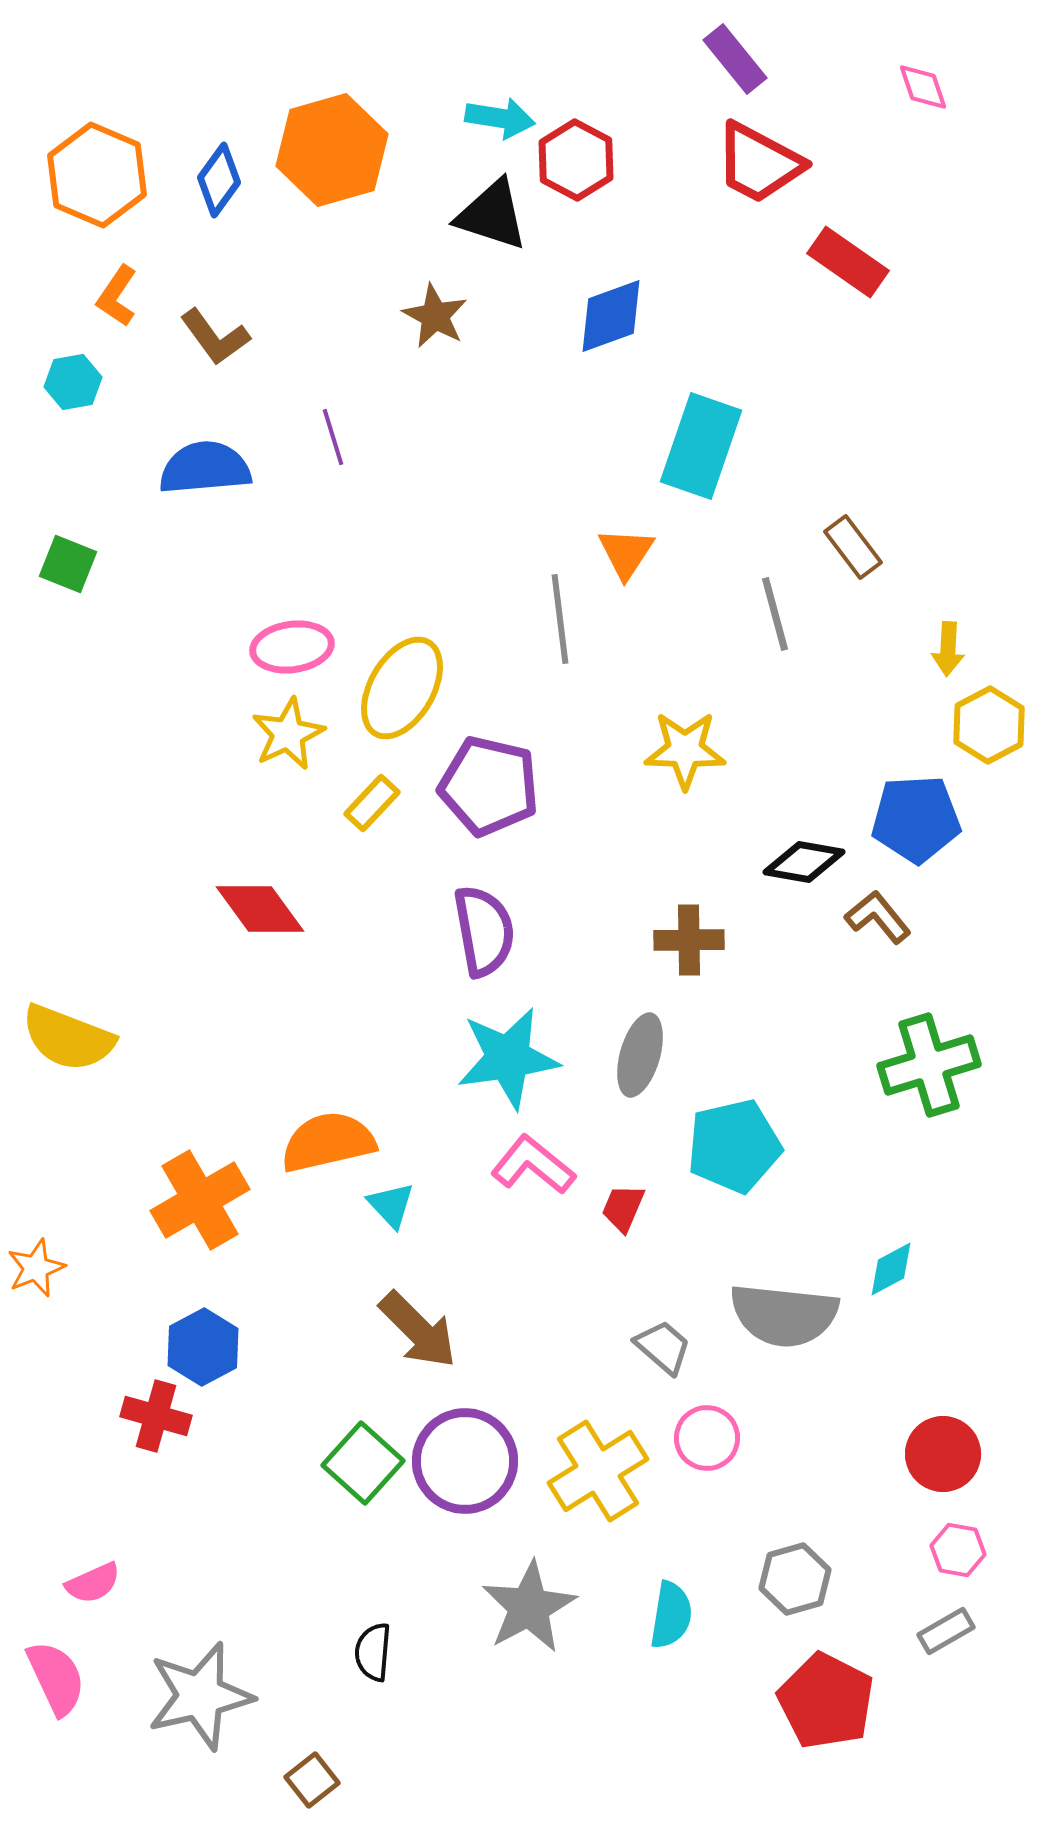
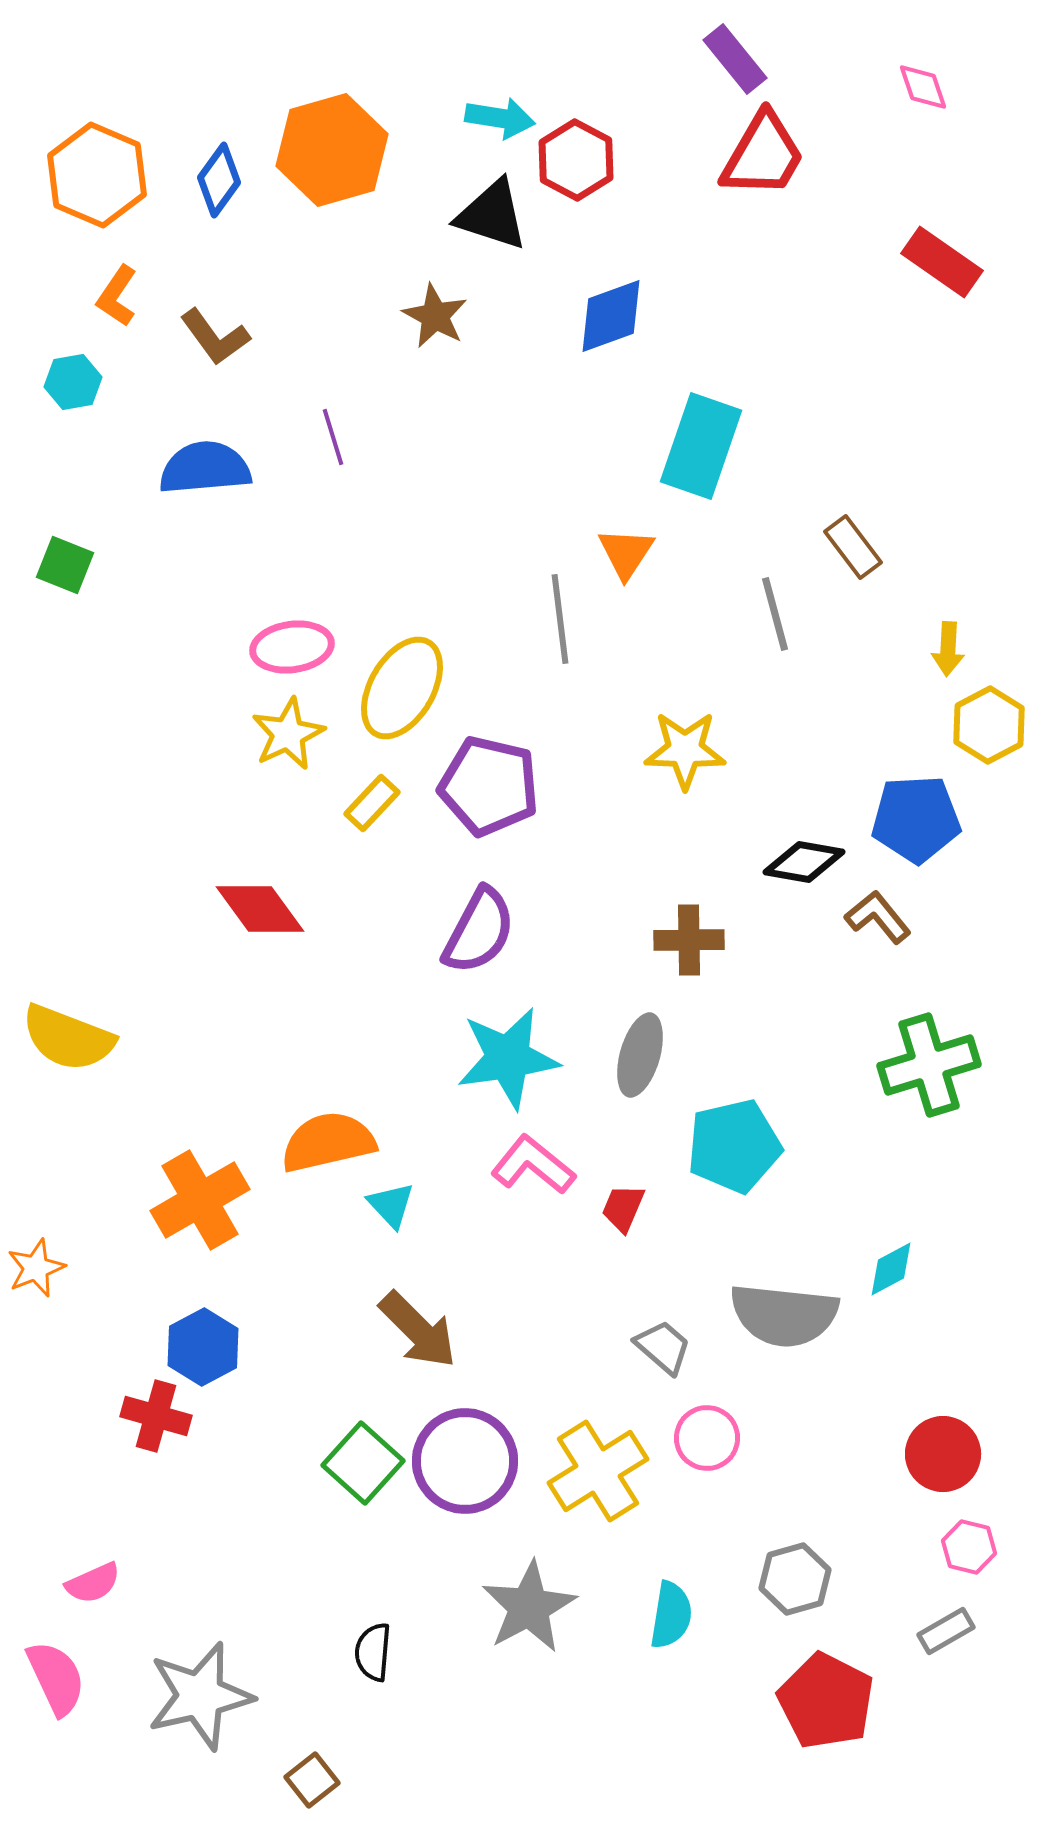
red trapezoid at (759, 163): moved 4 px right, 8 px up; rotated 88 degrees counterclockwise
red rectangle at (848, 262): moved 94 px right
green square at (68, 564): moved 3 px left, 1 px down
purple semicircle at (484, 931): moved 5 px left; rotated 38 degrees clockwise
pink hexagon at (958, 1550): moved 11 px right, 3 px up; rotated 4 degrees clockwise
